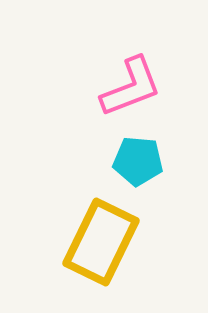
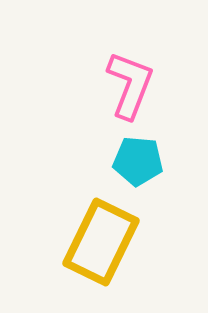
pink L-shape: moved 1 px left, 2 px up; rotated 48 degrees counterclockwise
